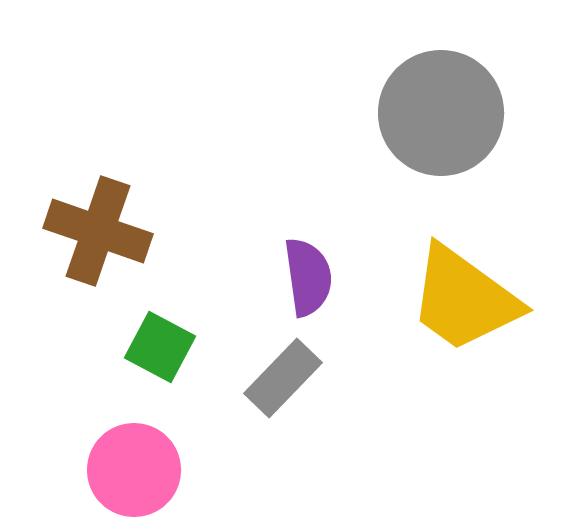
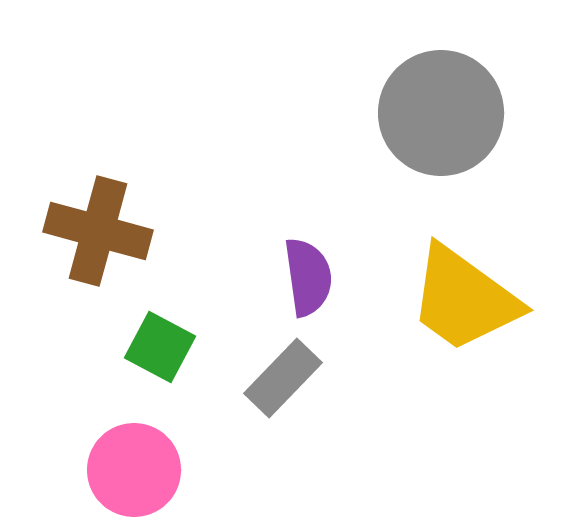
brown cross: rotated 4 degrees counterclockwise
